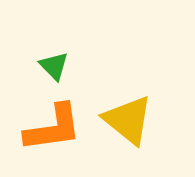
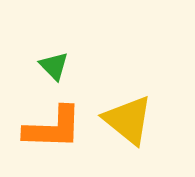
orange L-shape: rotated 10 degrees clockwise
